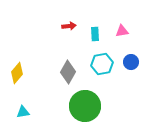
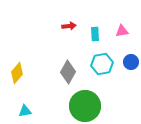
cyan triangle: moved 2 px right, 1 px up
